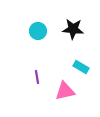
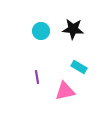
cyan circle: moved 3 px right
cyan rectangle: moved 2 px left
